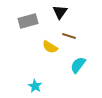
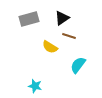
black triangle: moved 2 px right, 6 px down; rotated 21 degrees clockwise
gray rectangle: moved 1 px right, 2 px up
cyan star: rotated 16 degrees counterclockwise
